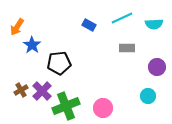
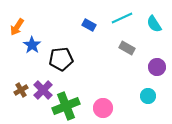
cyan semicircle: rotated 60 degrees clockwise
gray rectangle: rotated 28 degrees clockwise
black pentagon: moved 2 px right, 4 px up
purple cross: moved 1 px right, 1 px up
